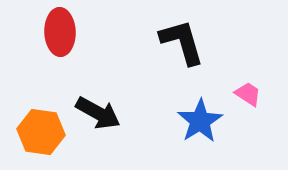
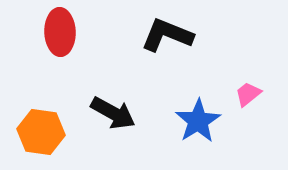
black L-shape: moved 15 px left, 7 px up; rotated 52 degrees counterclockwise
pink trapezoid: rotated 72 degrees counterclockwise
black arrow: moved 15 px right
blue star: moved 2 px left
